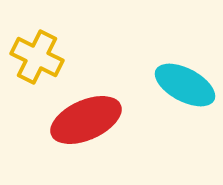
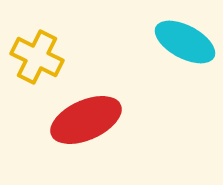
cyan ellipse: moved 43 px up
